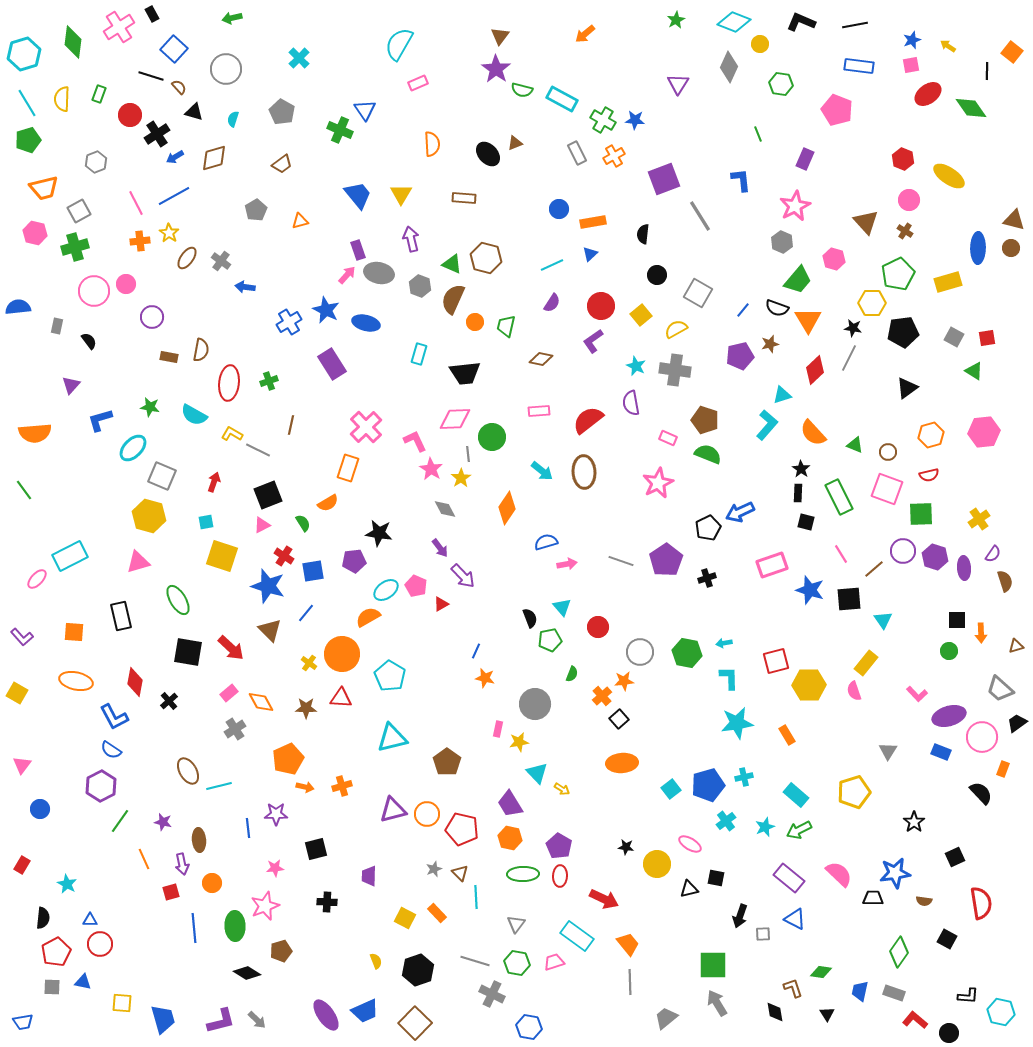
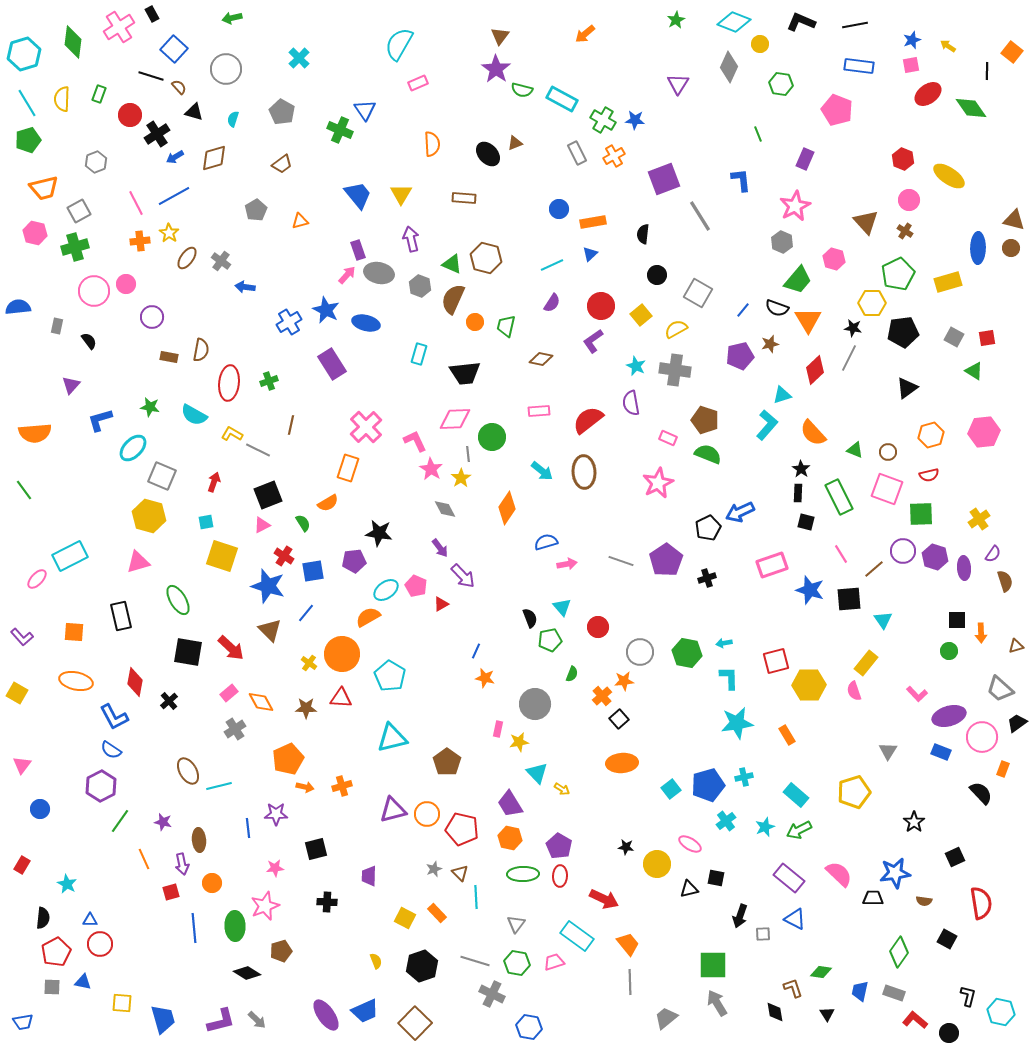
green triangle at (855, 445): moved 5 px down
black hexagon at (418, 970): moved 4 px right, 4 px up
black L-shape at (968, 996): rotated 80 degrees counterclockwise
